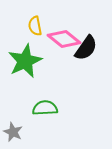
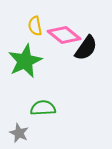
pink diamond: moved 4 px up
green semicircle: moved 2 px left
gray star: moved 6 px right, 1 px down
